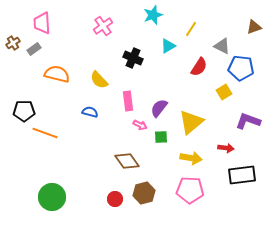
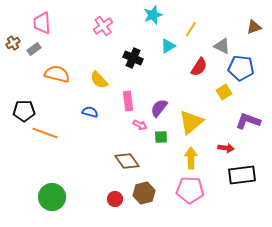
yellow arrow: rotated 100 degrees counterclockwise
